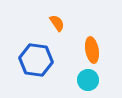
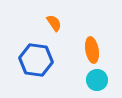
orange semicircle: moved 3 px left
cyan circle: moved 9 px right
